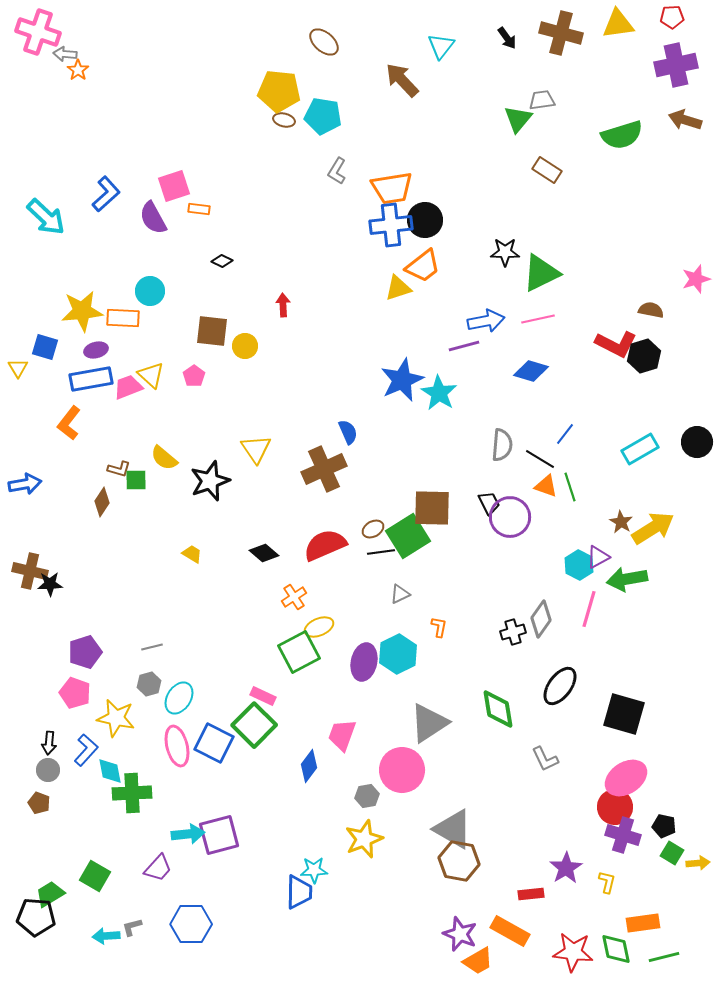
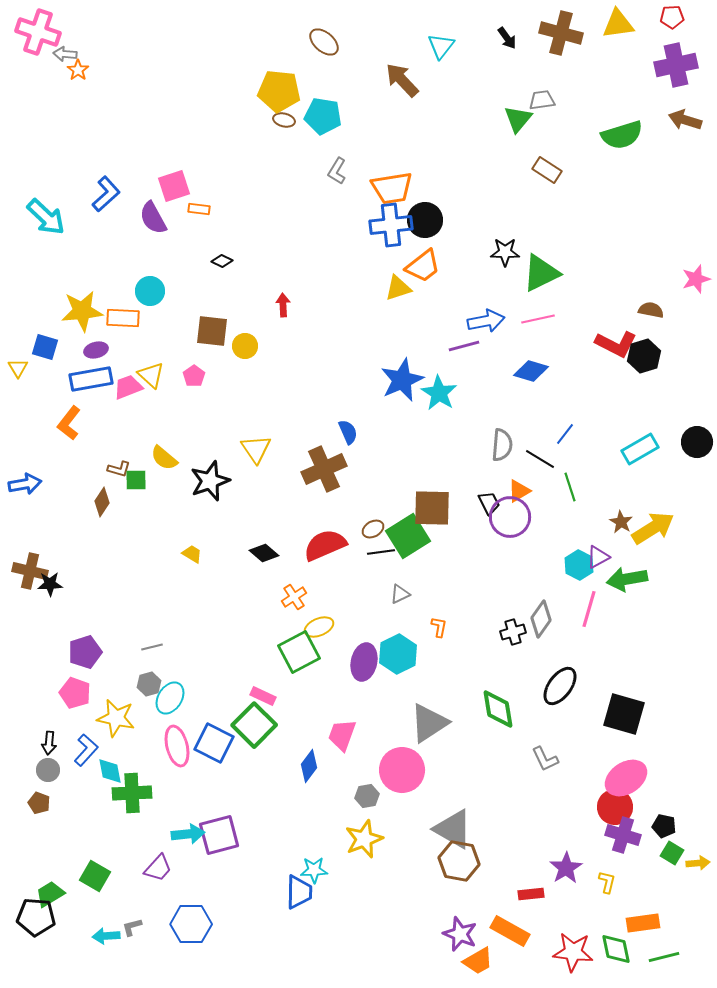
orange triangle at (546, 486): moved 27 px left, 5 px down; rotated 50 degrees counterclockwise
cyan ellipse at (179, 698): moved 9 px left
